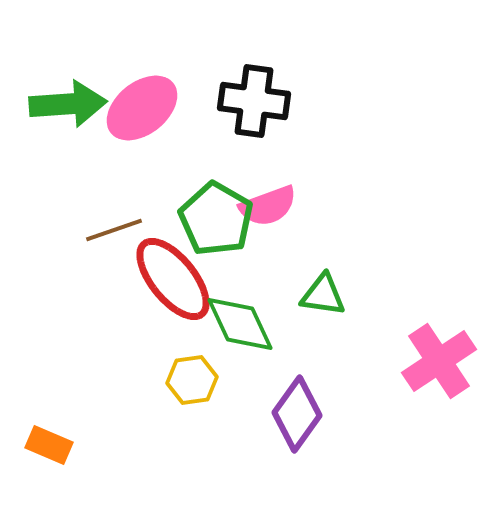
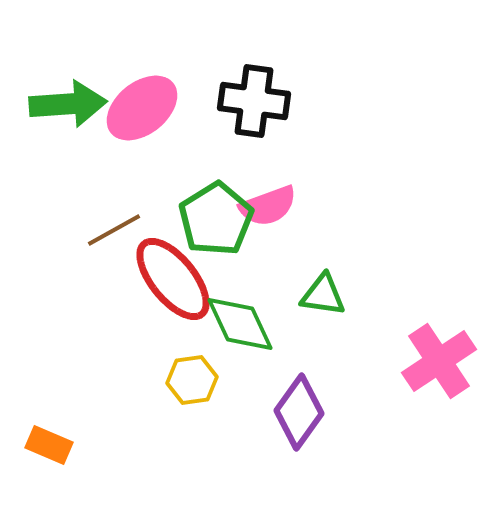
green pentagon: rotated 10 degrees clockwise
brown line: rotated 10 degrees counterclockwise
purple diamond: moved 2 px right, 2 px up
